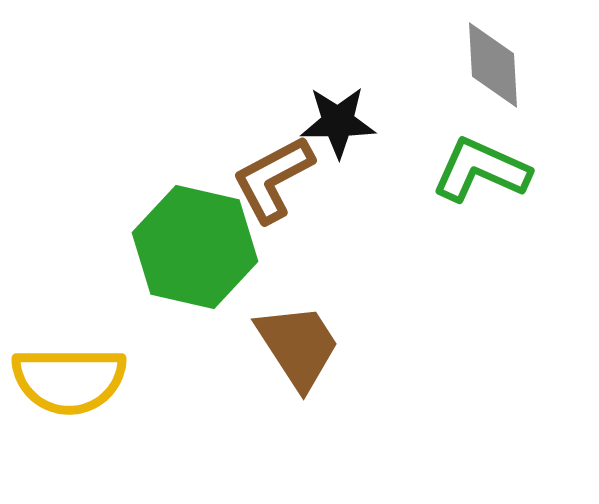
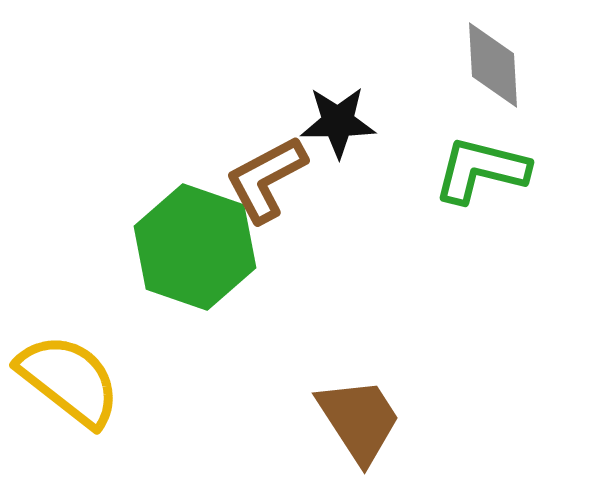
green L-shape: rotated 10 degrees counterclockwise
brown L-shape: moved 7 px left
green hexagon: rotated 6 degrees clockwise
brown trapezoid: moved 61 px right, 74 px down
yellow semicircle: rotated 142 degrees counterclockwise
